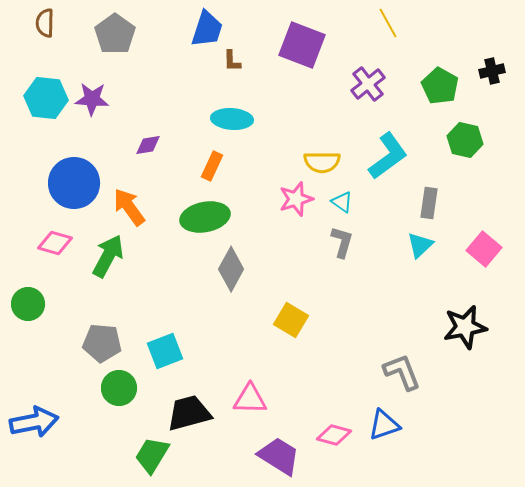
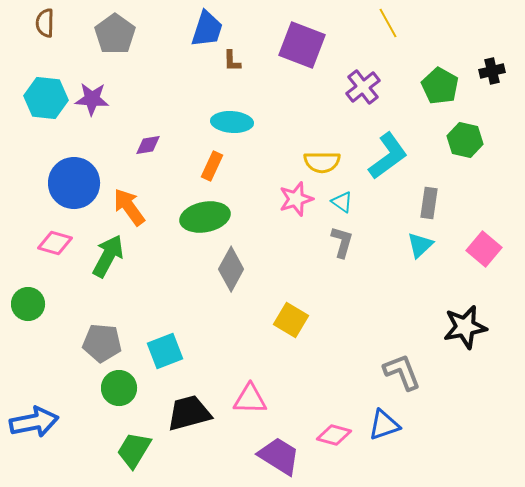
purple cross at (368, 84): moved 5 px left, 3 px down
cyan ellipse at (232, 119): moved 3 px down
green trapezoid at (152, 455): moved 18 px left, 5 px up
